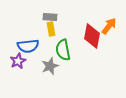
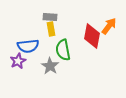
gray star: rotated 18 degrees counterclockwise
